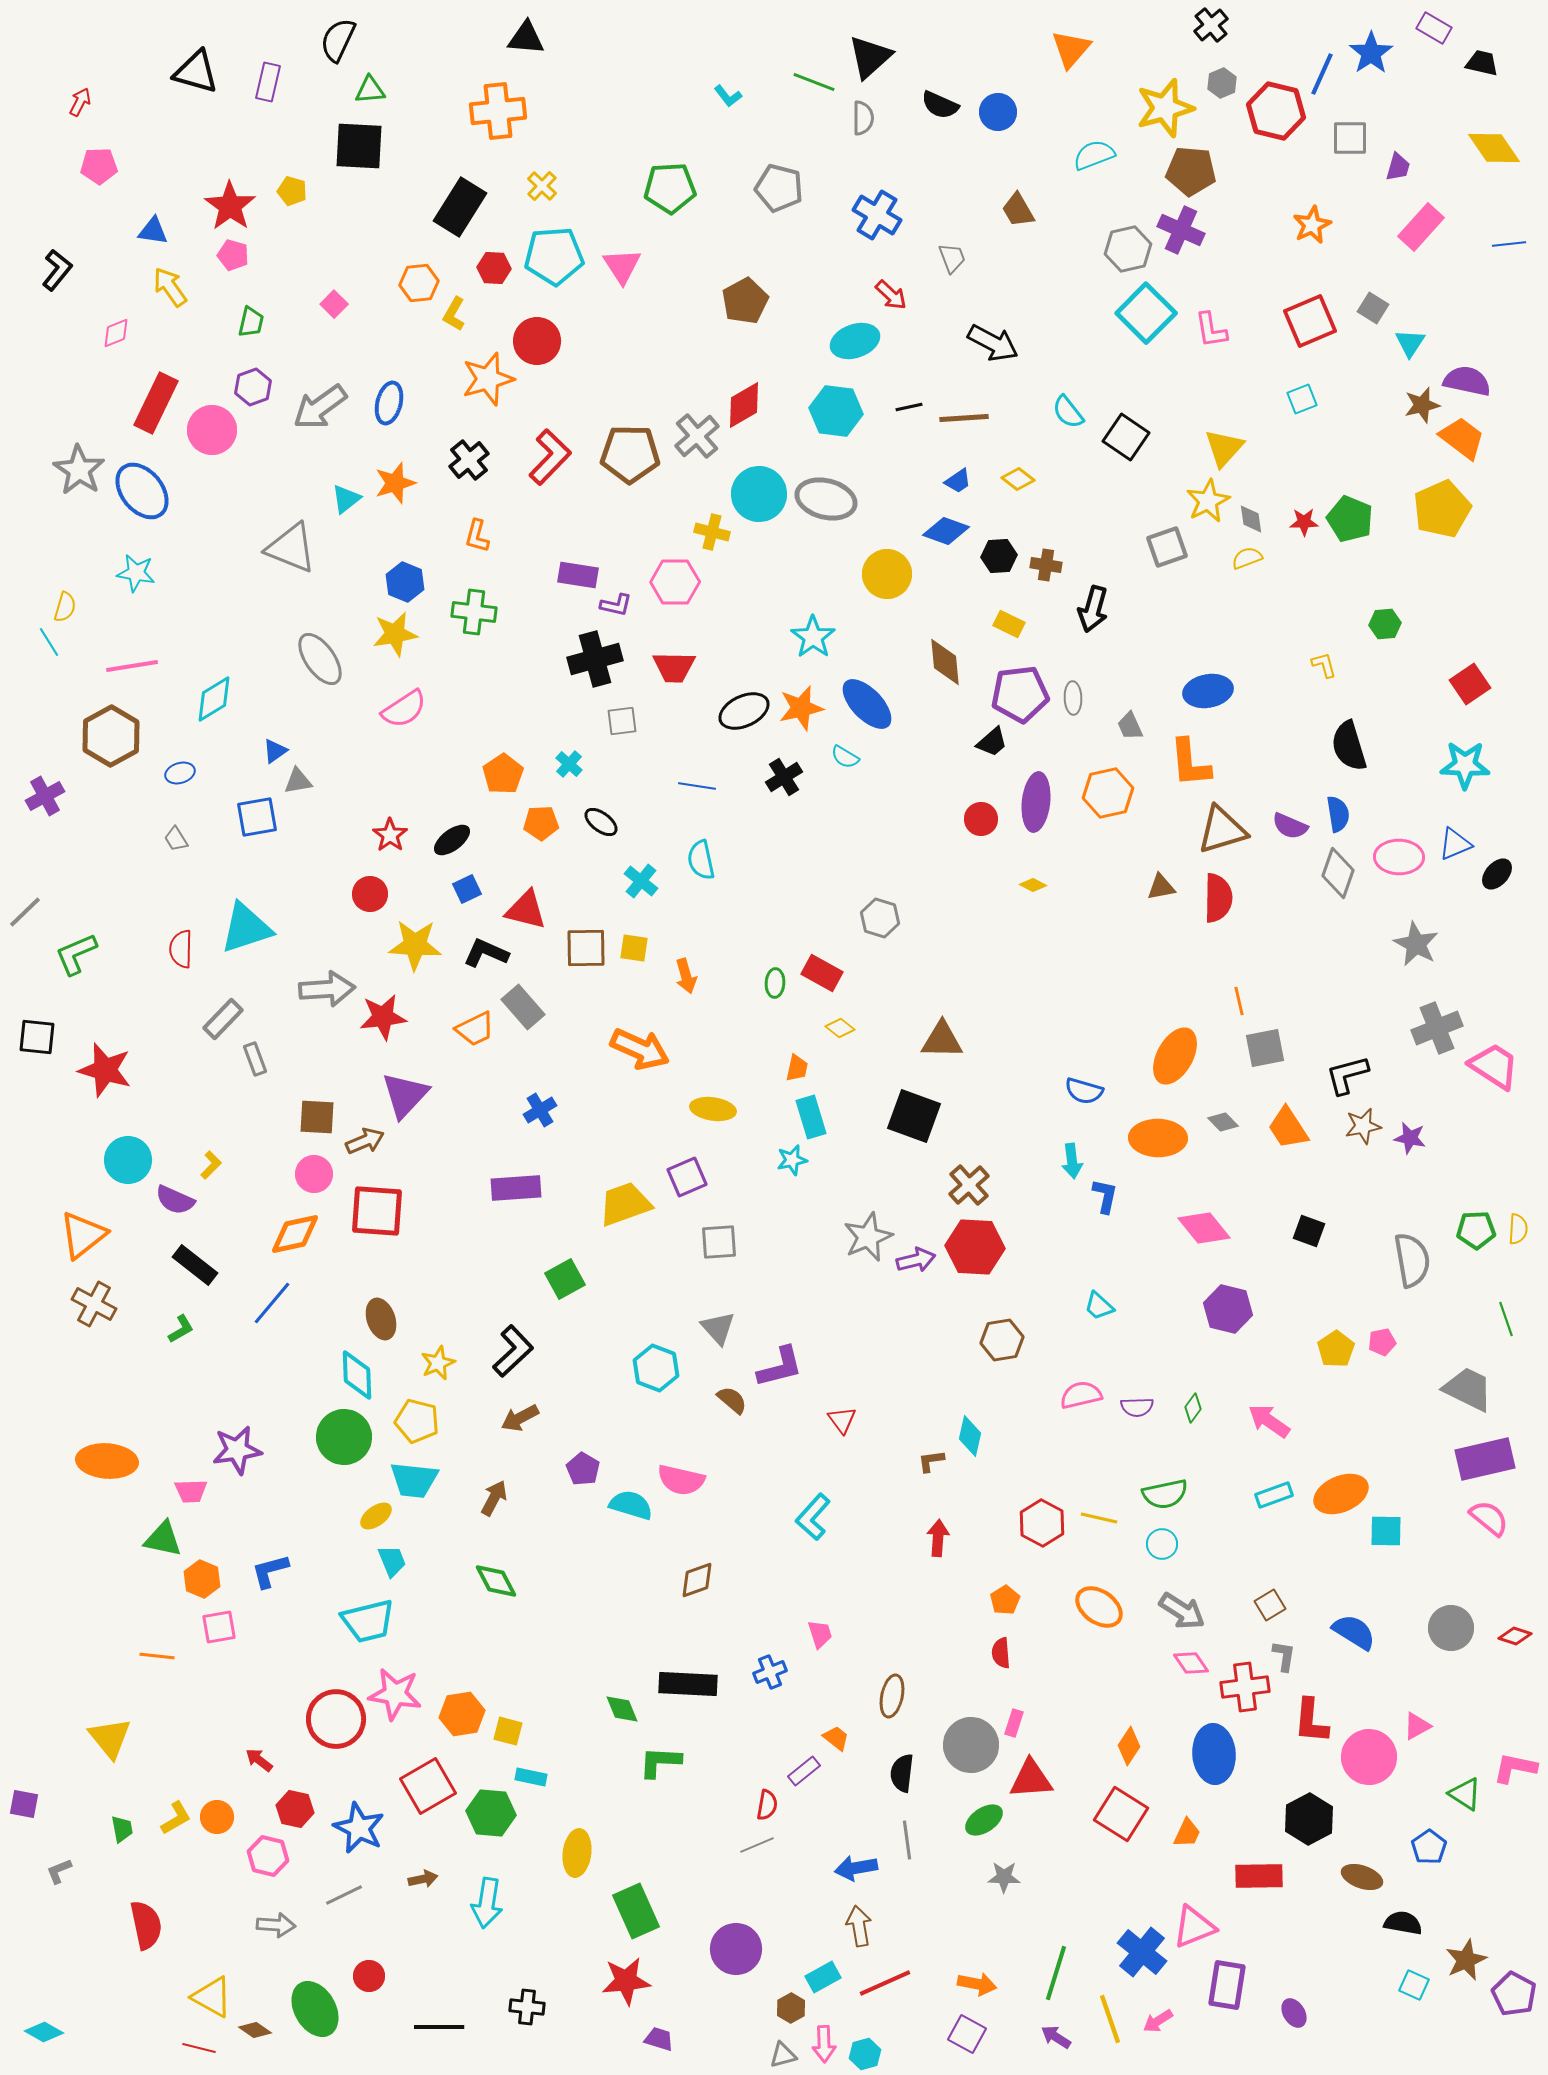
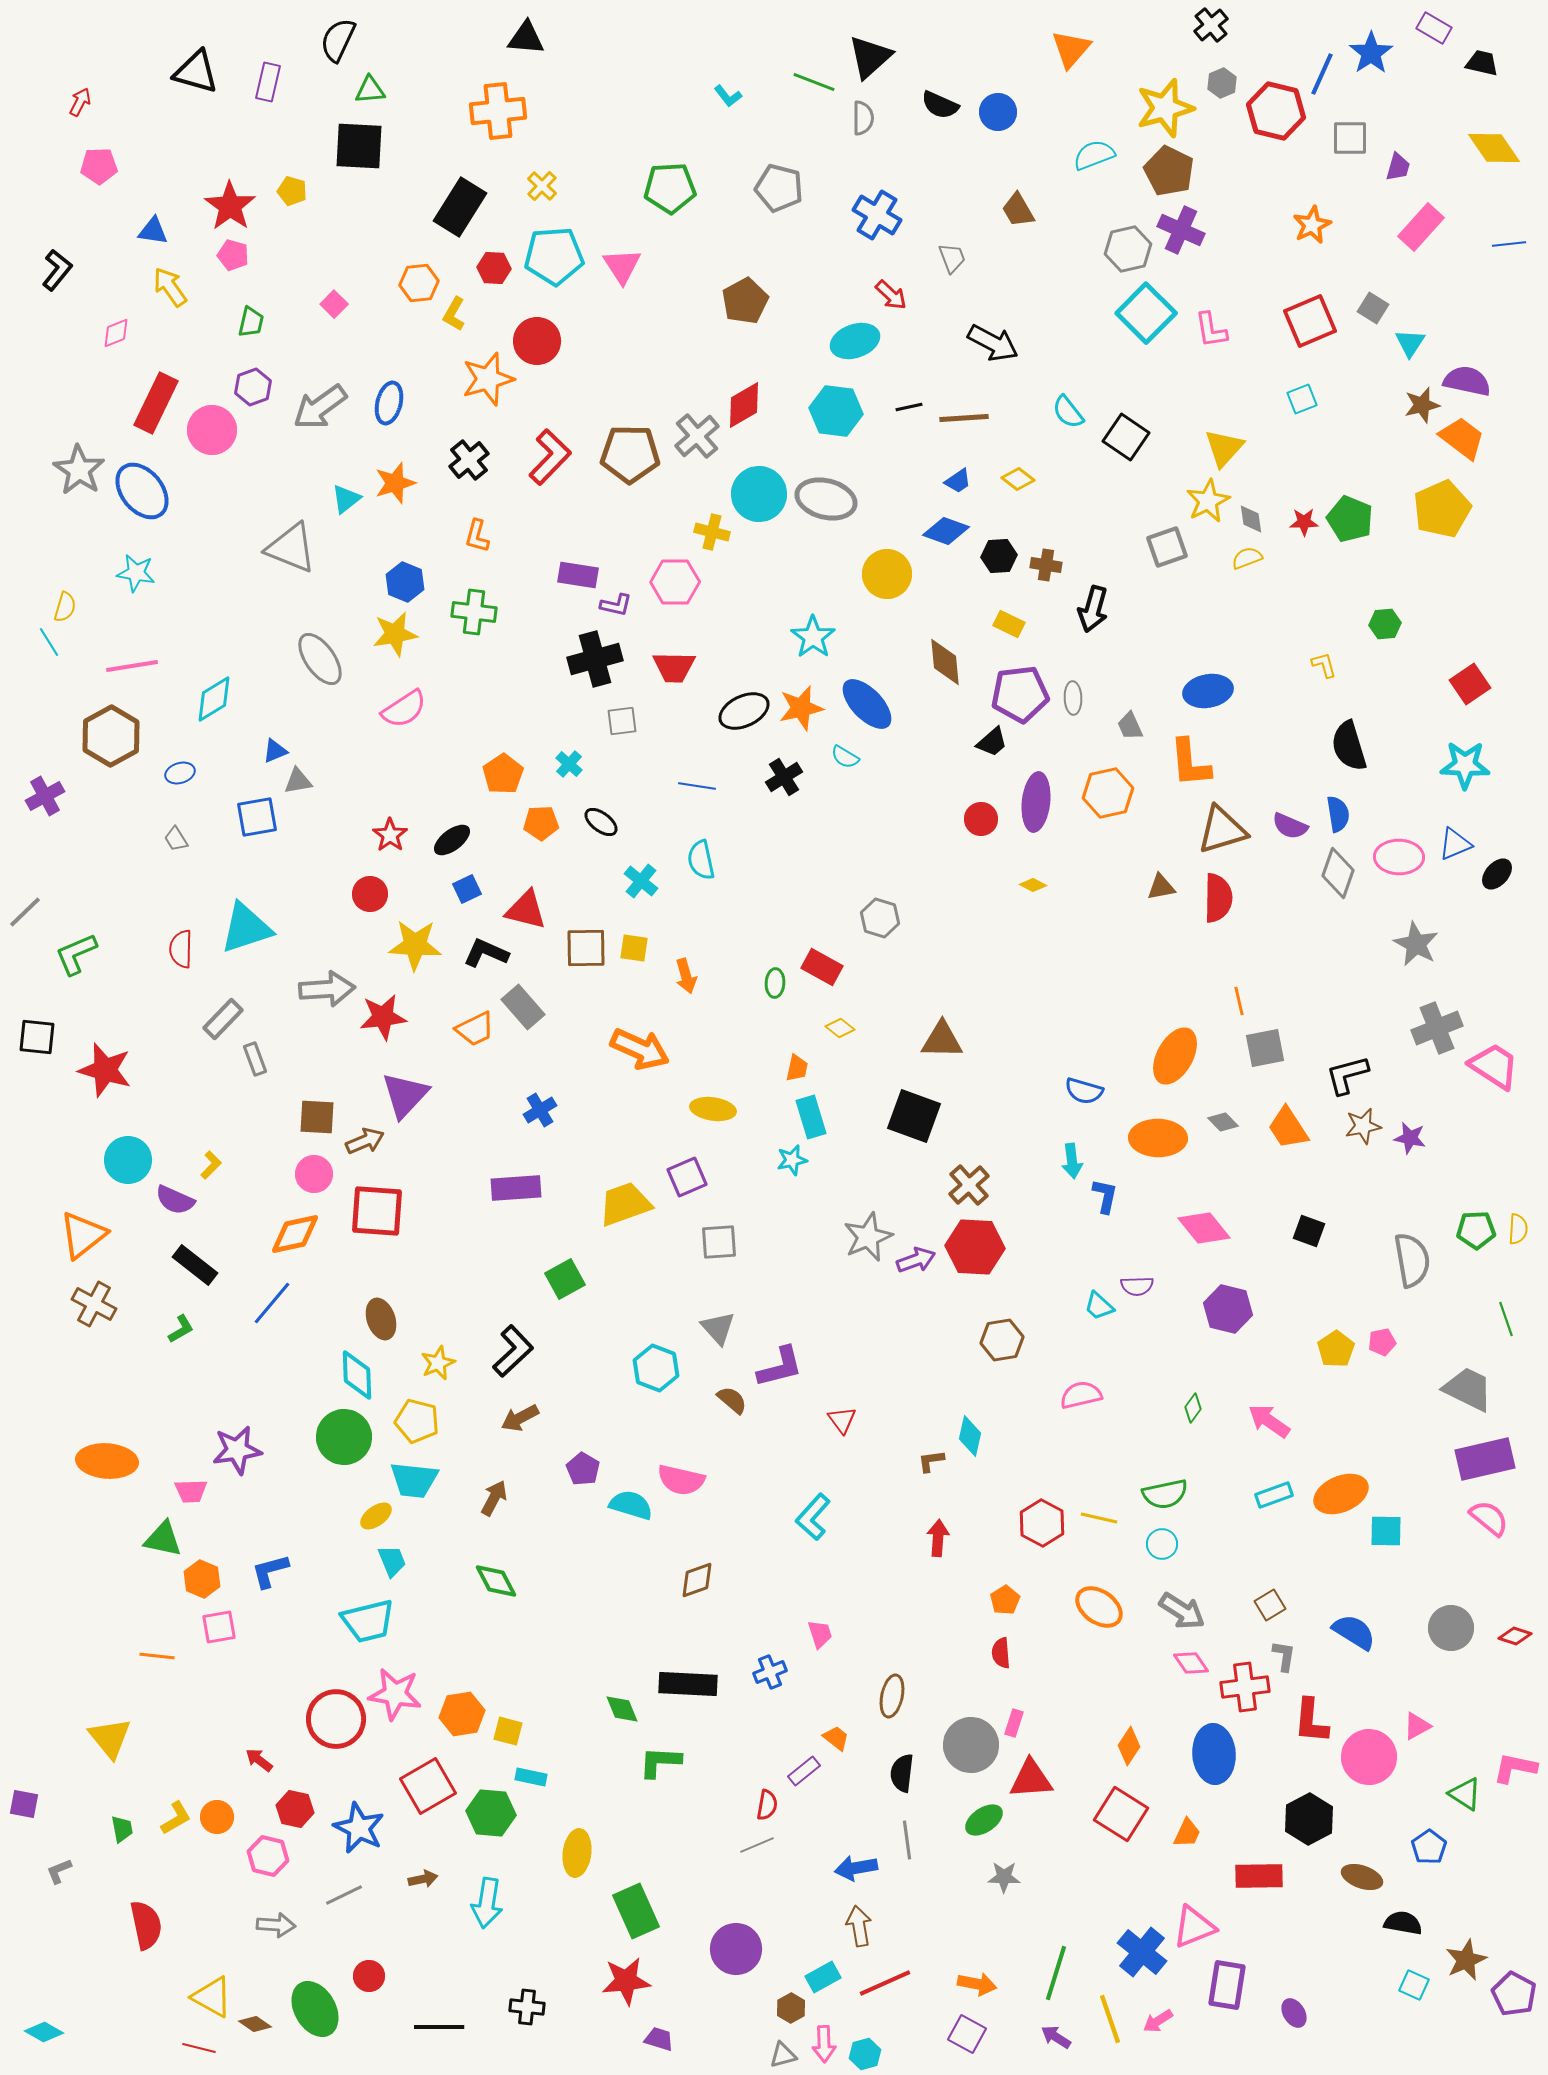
brown pentagon at (1191, 171): moved 22 px left; rotated 21 degrees clockwise
blue triangle at (275, 751): rotated 12 degrees clockwise
red rectangle at (822, 973): moved 6 px up
purple arrow at (916, 1260): rotated 6 degrees counterclockwise
purple semicircle at (1137, 1407): moved 121 px up
brown diamond at (255, 2030): moved 6 px up
